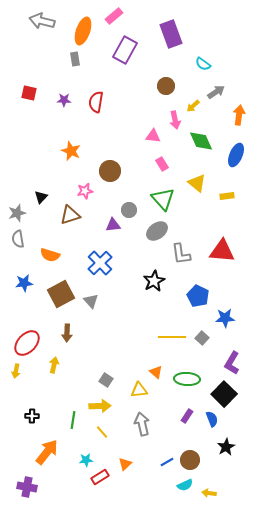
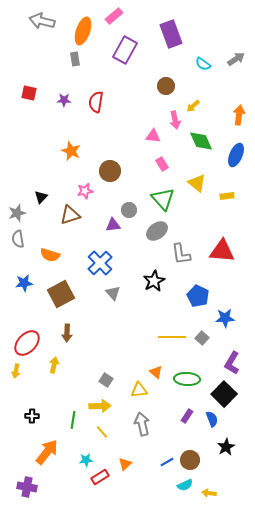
gray arrow at (216, 92): moved 20 px right, 33 px up
gray triangle at (91, 301): moved 22 px right, 8 px up
